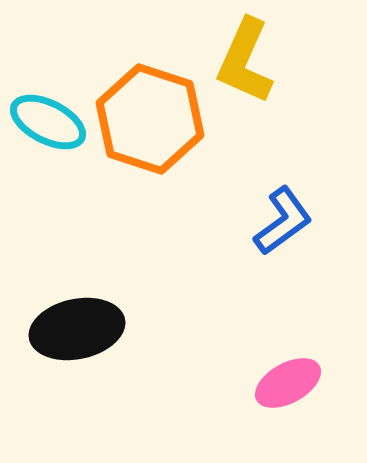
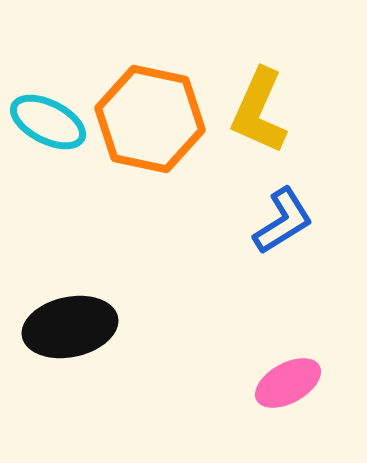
yellow L-shape: moved 14 px right, 50 px down
orange hexagon: rotated 6 degrees counterclockwise
blue L-shape: rotated 4 degrees clockwise
black ellipse: moved 7 px left, 2 px up
